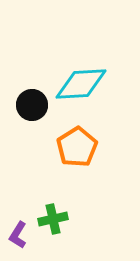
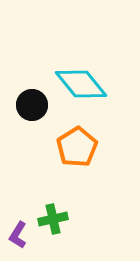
cyan diamond: rotated 54 degrees clockwise
